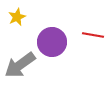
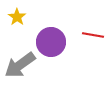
yellow star: rotated 12 degrees counterclockwise
purple circle: moved 1 px left
